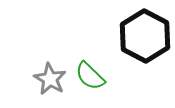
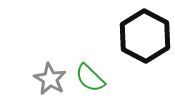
green semicircle: moved 2 px down
